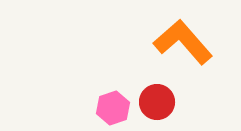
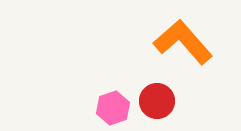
red circle: moved 1 px up
